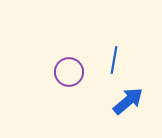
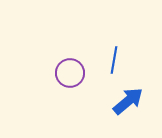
purple circle: moved 1 px right, 1 px down
